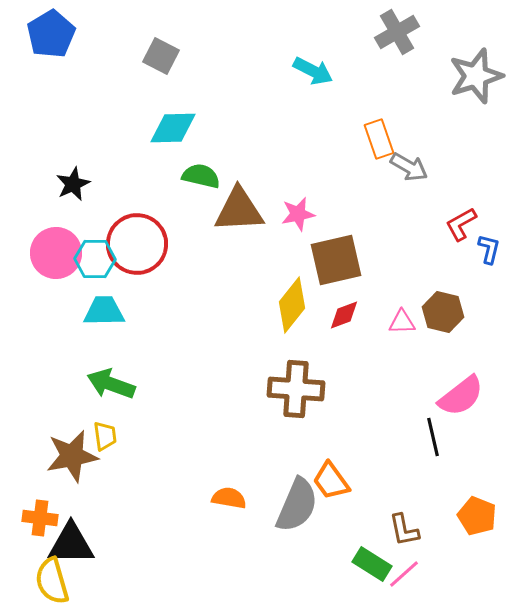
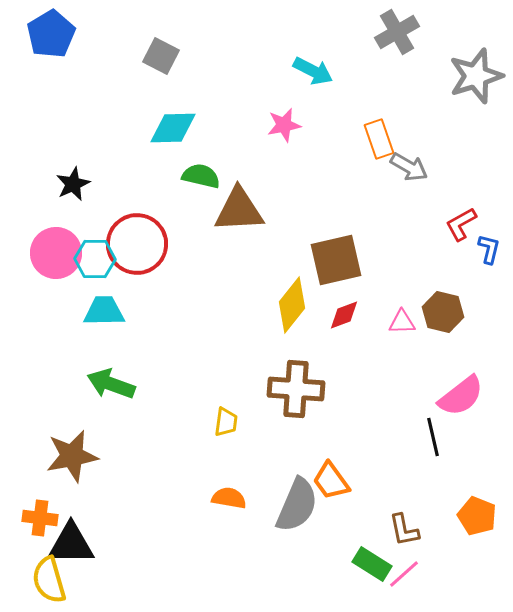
pink star: moved 14 px left, 89 px up
yellow trapezoid: moved 121 px right, 14 px up; rotated 16 degrees clockwise
yellow semicircle: moved 3 px left, 1 px up
